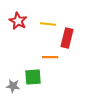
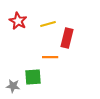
yellow line: rotated 21 degrees counterclockwise
